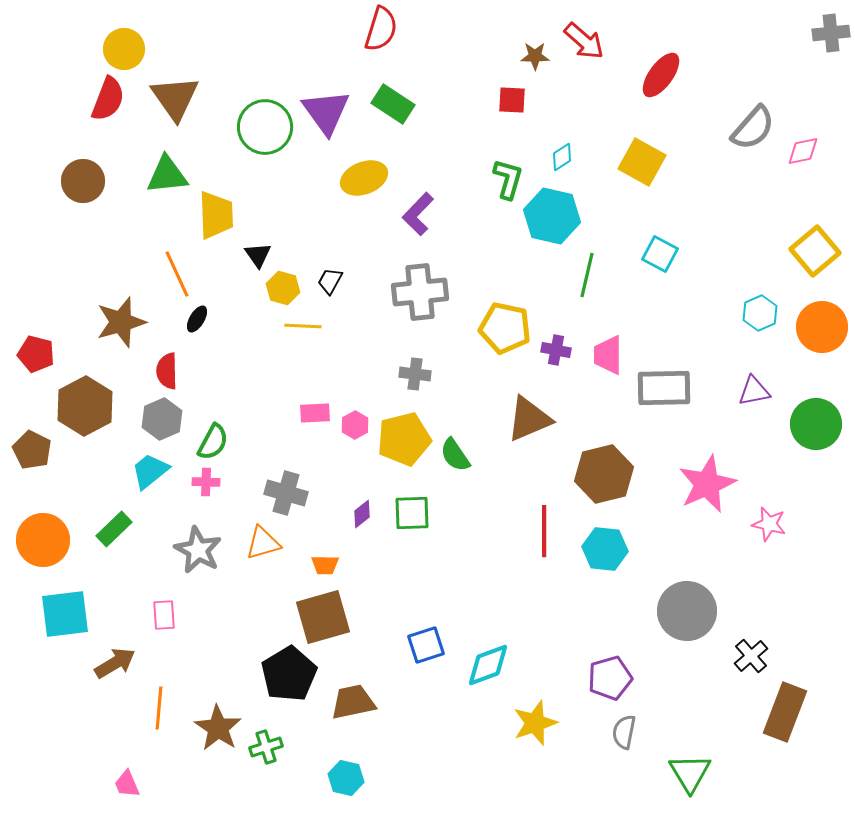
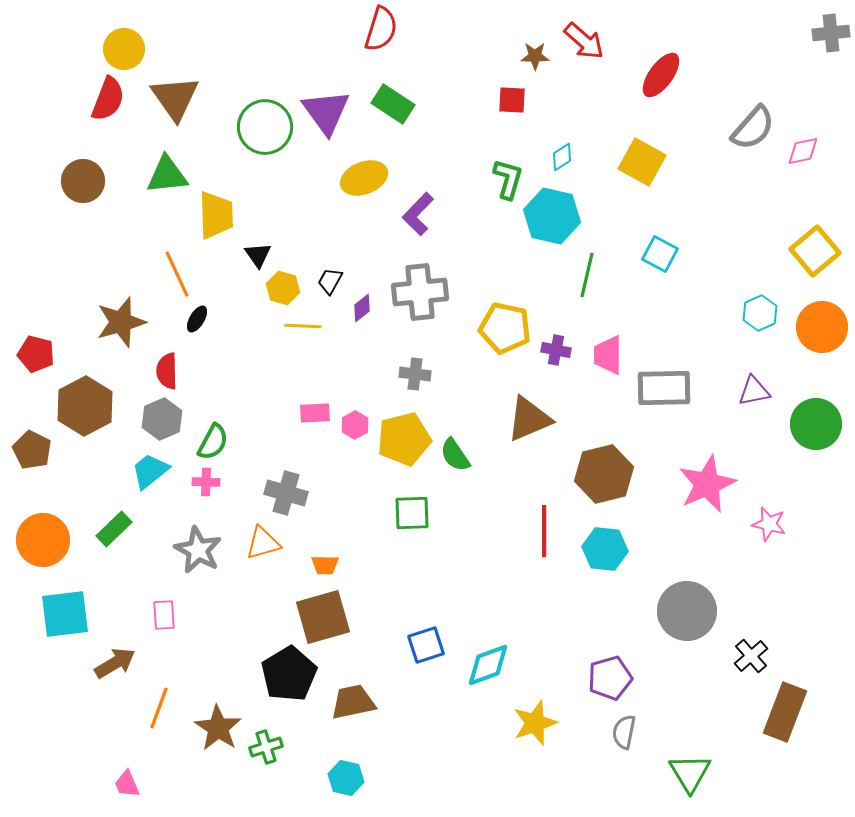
purple diamond at (362, 514): moved 206 px up
orange line at (159, 708): rotated 15 degrees clockwise
